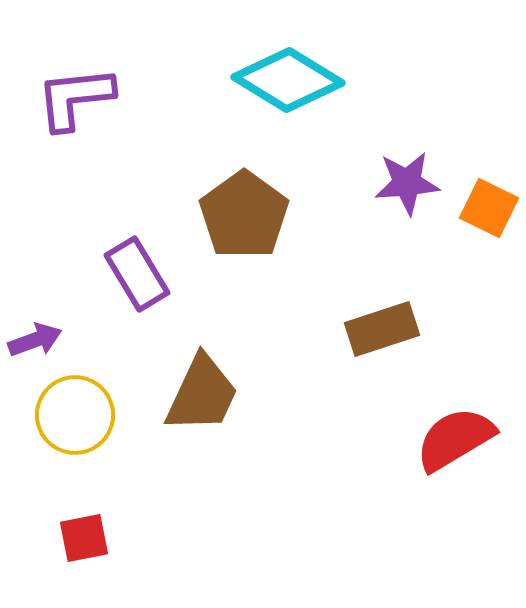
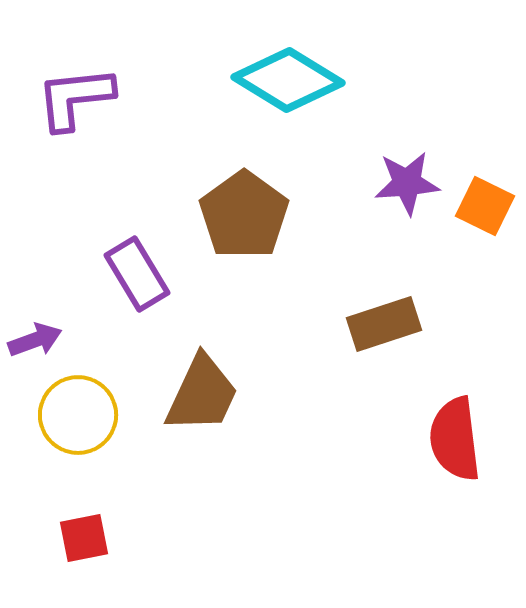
orange square: moved 4 px left, 2 px up
brown rectangle: moved 2 px right, 5 px up
yellow circle: moved 3 px right
red semicircle: rotated 66 degrees counterclockwise
